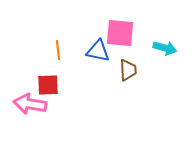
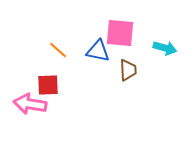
orange line: rotated 42 degrees counterclockwise
